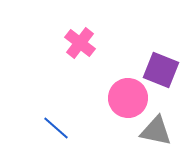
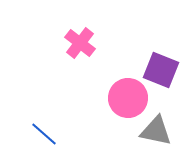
blue line: moved 12 px left, 6 px down
